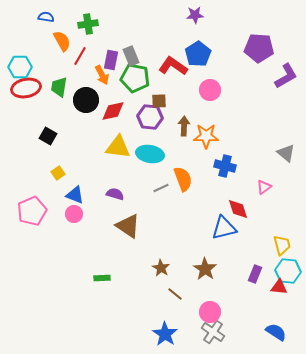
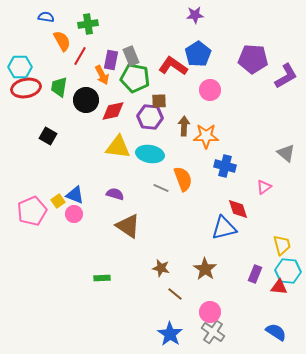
purple pentagon at (259, 48): moved 6 px left, 11 px down
yellow square at (58, 173): moved 28 px down
gray line at (161, 188): rotated 49 degrees clockwise
brown star at (161, 268): rotated 18 degrees counterclockwise
blue star at (165, 334): moved 5 px right
